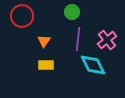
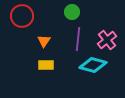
cyan diamond: rotated 48 degrees counterclockwise
